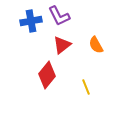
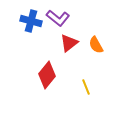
purple L-shape: moved 1 px left, 2 px down; rotated 25 degrees counterclockwise
blue cross: rotated 25 degrees clockwise
red triangle: moved 7 px right, 2 px up
